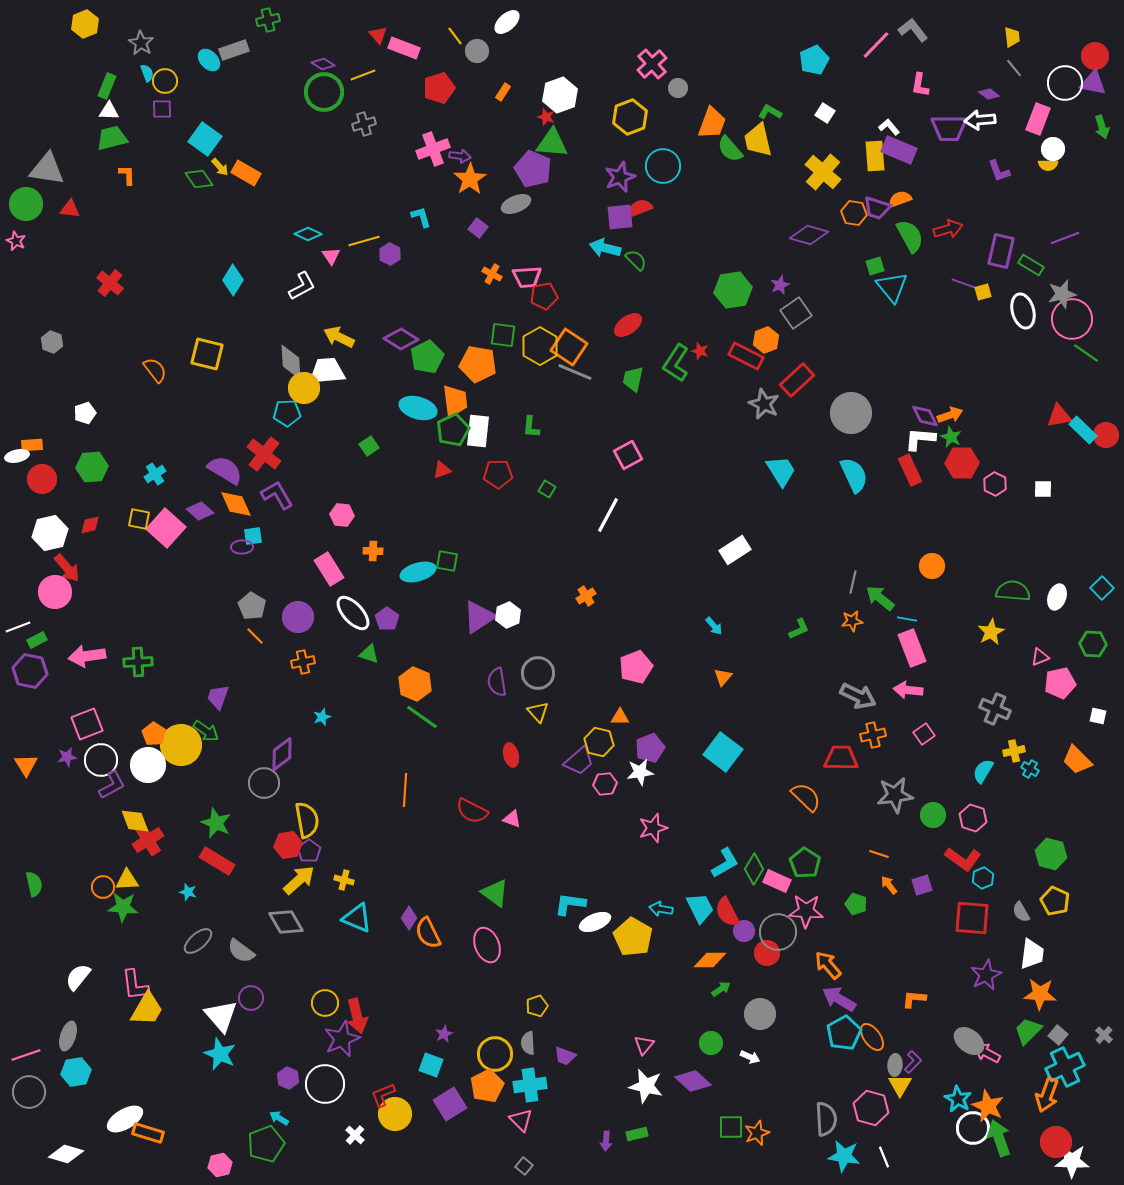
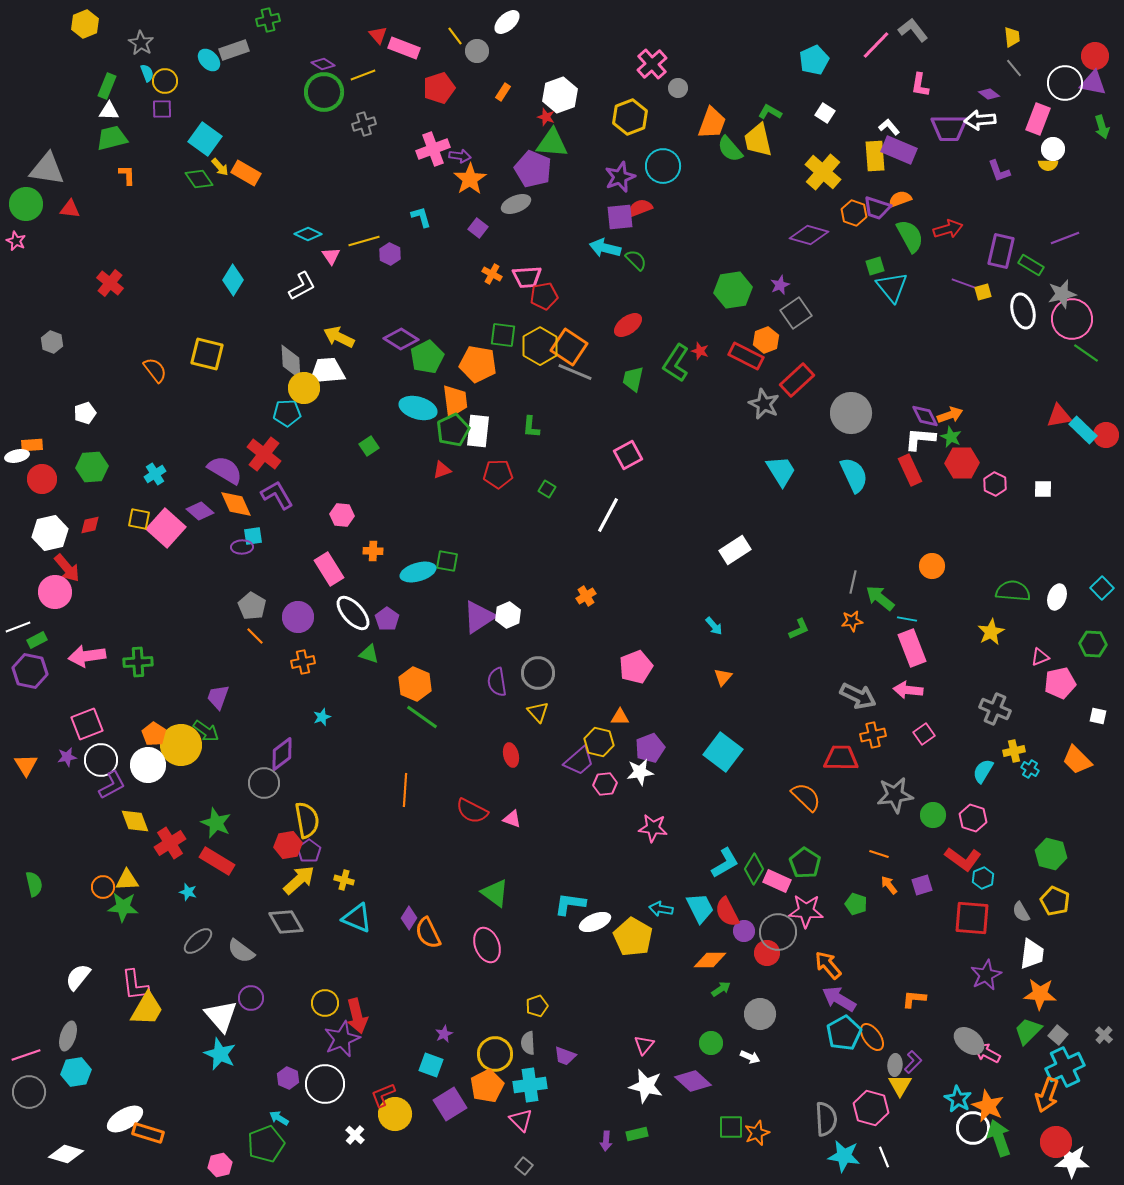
orange hexagon at (854, 213): rotated 10 degrees clockwise
pink star at (653, 828): rotated 24 degrees clockwise
red cross at (148, 840): moved 22 px right, 3 px down
